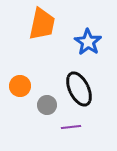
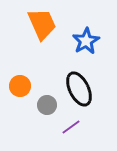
orange trapezoid: rotated 36 degrees counterclockwise
blue star: moved 2 px left, 1 px up; rotated 8 degrees clockwise
purple line: rotated 30 degrees counterclockwise
